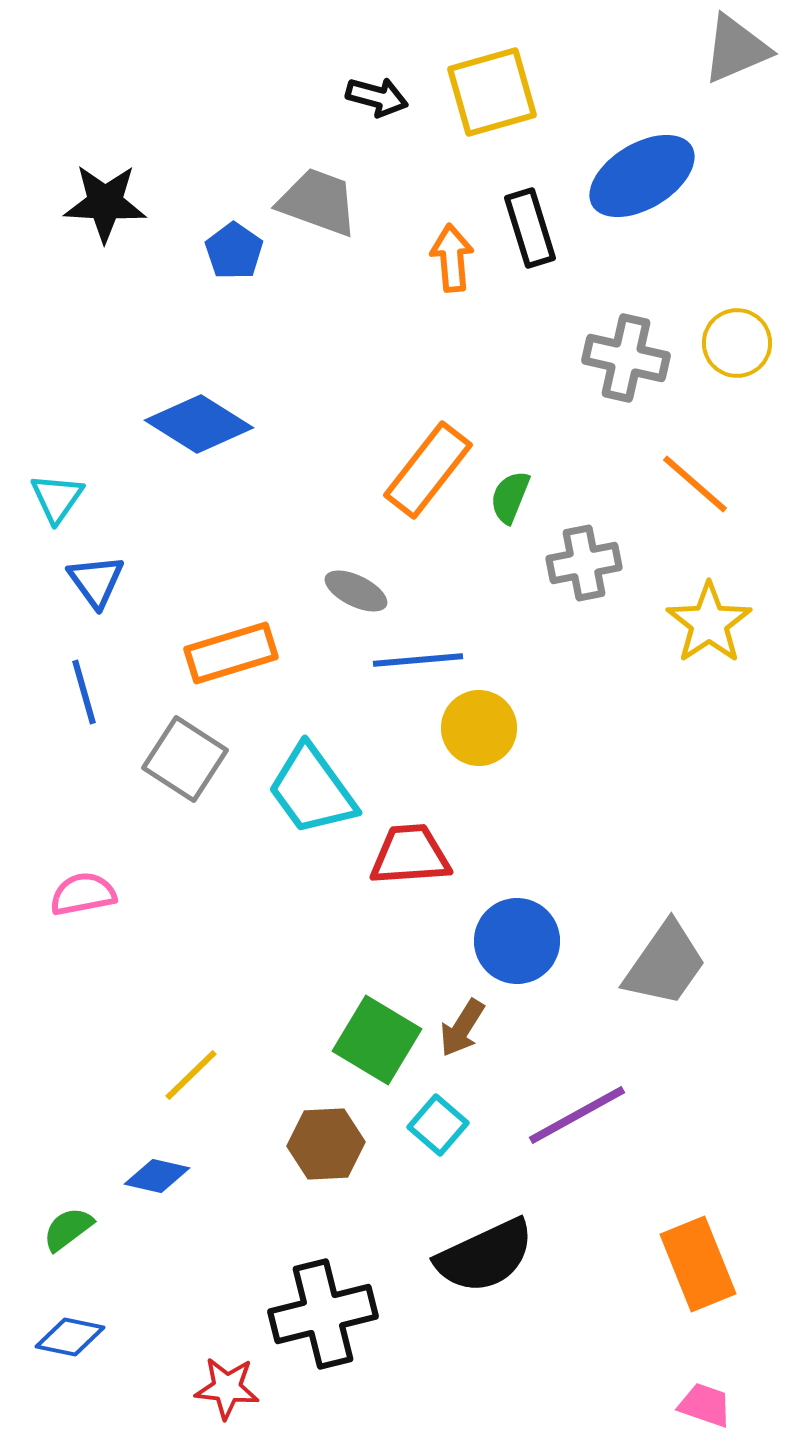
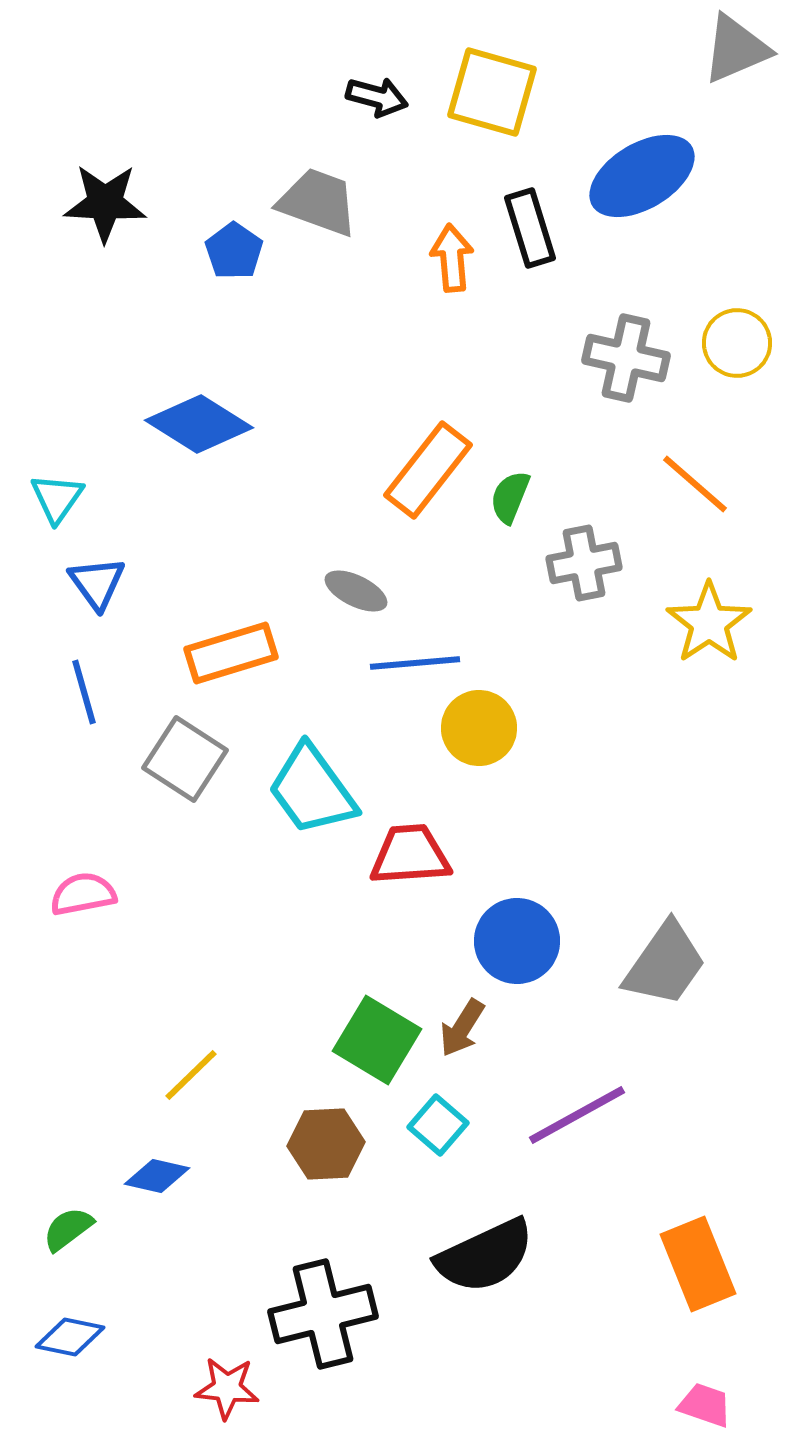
yellow square at (492, 92): rotated 32 degrees clockwise
blue triangle at (96, 581): moved 1 px right, 2 px down
blue line at (418, 660): moved 3 px left, 3 px down
